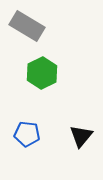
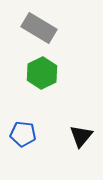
gray rectangle: moved 12 px right, 2 px down
blue pentagon: moved 4 px left
